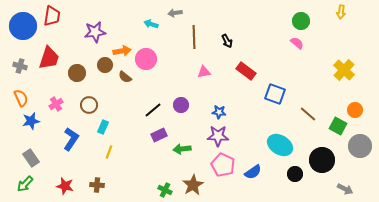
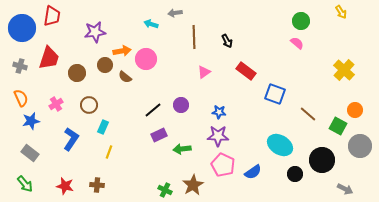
yellow arrow at (341, 12): rotated 40 degrees counterclockwise
blue circle at (23, 26): moved 1 px left, 2 px down
pink triangle at (204, 72): rotated 24 degrees counterclockwise
gray rectangle at (31, 158): moved 1 px left, 5 px up; rotated 18 degrees counterclockwise
green arrow at (25, 184): rotated 84 degrees counterclockwise
